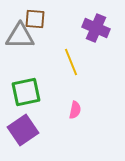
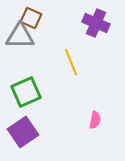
brown square: moved 4 px left, 1 px up; rotated 20 degrees clockwise
purple cross: moved 5 px up
green square: rotated 12 degrees counterclockwise
pink semicircle: moved 20 px right, 10 px down
purple square: moved 2 px down
